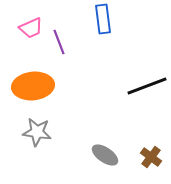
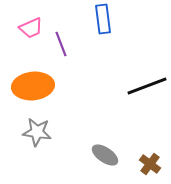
purple line: moved 2 px right, 2 px down
brown cross: moved 1 px left, 7 px down
